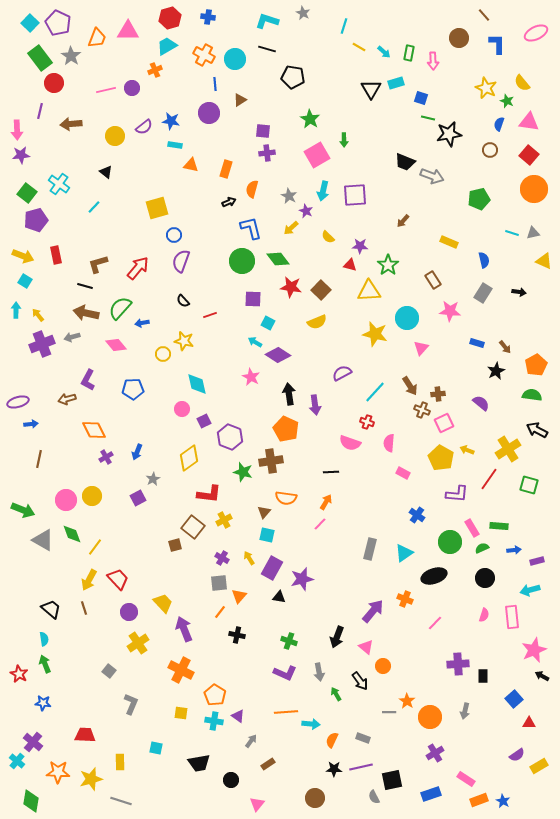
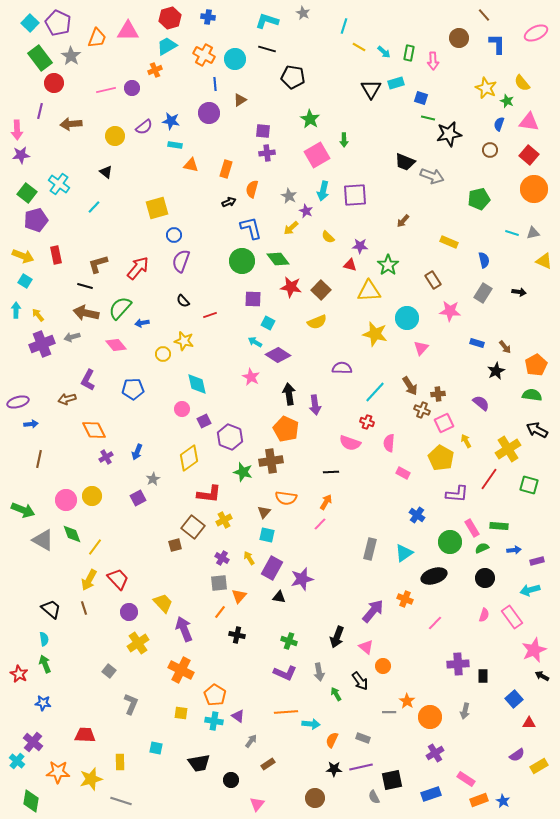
purple semicircle at (342, 373): moved 5 px up; rotated 30 degrees clockwise
yellow arrow at (467, 450): moved 1 px left, 9 px up; rotated 40 degrees clockwise
pink rectangle at (512, 617): rotated 30 degrees counterclockwise
